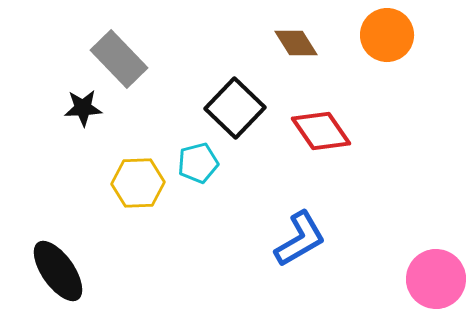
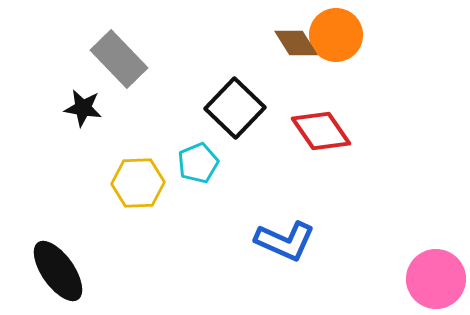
orange circle: moved 51 px left
black star: rotated 12 degrees clockwise
cyan pentagon: rotated 9 degrees counterclockwise
blue L-shape: moved 15 px left, 2 px down; rotated 54 degrees clockwise
